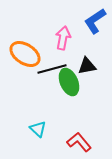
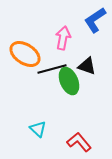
blue L-shape: moved 1 px up
black triangle: rotated 30 degrees clockwise
green ellipse: moved 1 px up
